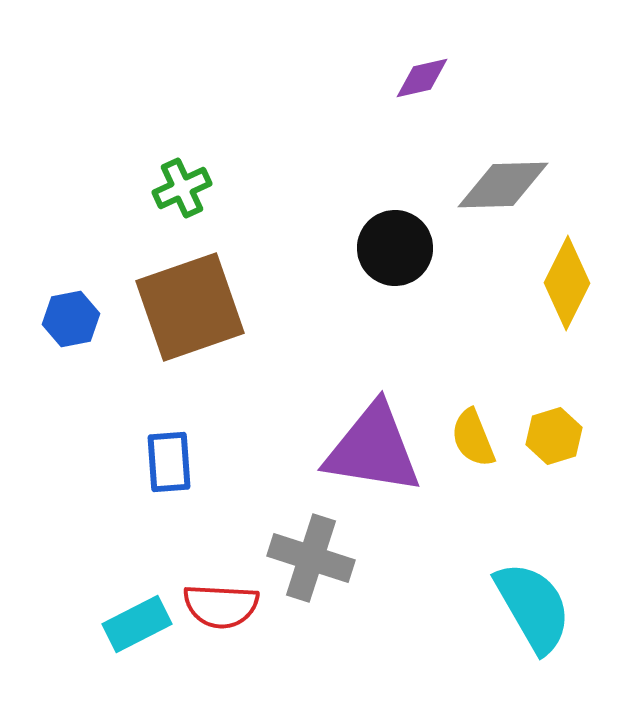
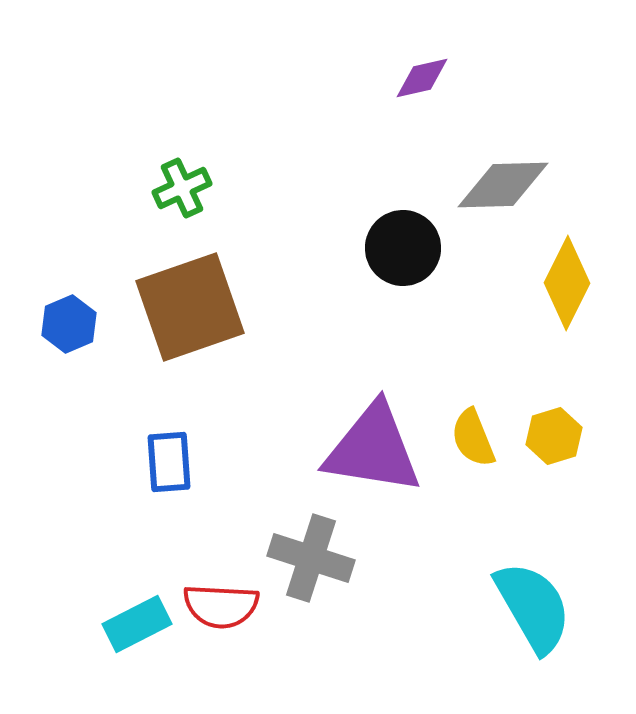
black circle: moved 8 px right
blue hexagon: moved 2 px left, 5 px down; rotated 12 degrees counterclockwise
